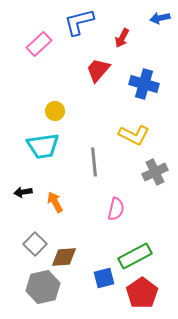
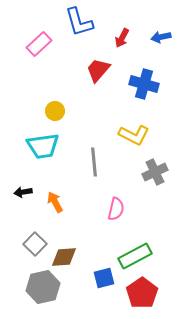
blue arrow: moved 1 px right, 19 px down
blue L-shape: rotated 92 degrees counterclockwise
